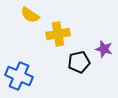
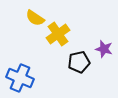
yellow semicircle: moved 5 px right, 3 px down
yellow cross: rotated 25 degrees counterclockwise
blue cross: moved 1 px right, 2 px down
